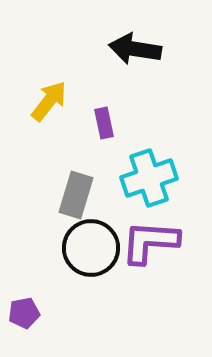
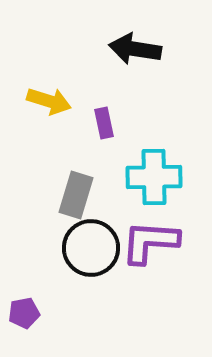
yellow arrow: rotated 69 degrees clockwise
cyan cross: moved 5 px right, 1 px up; rotated 18 degrees clockwise
